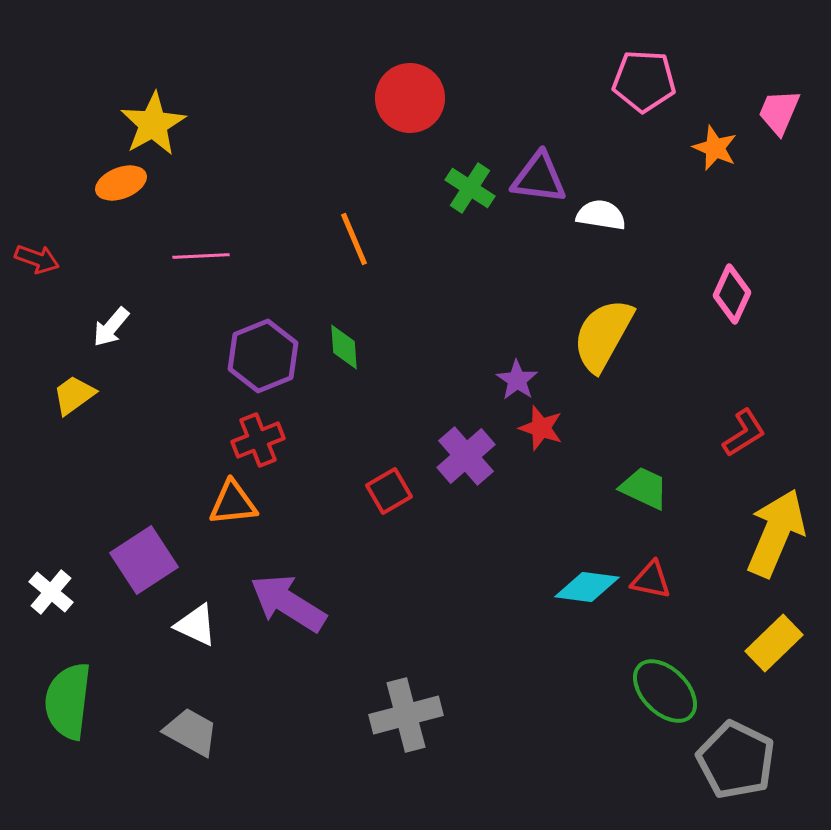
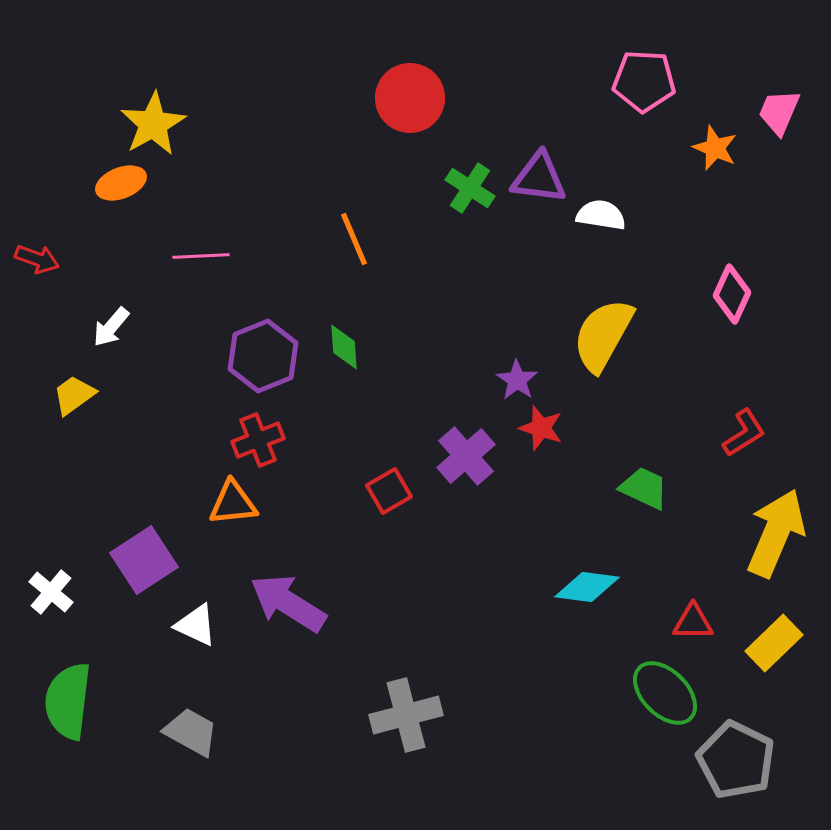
red triangle: moved 42 px right, 42 px down; rotated 12 degrees counterclockwise
green ellipse: moved 2 px down
